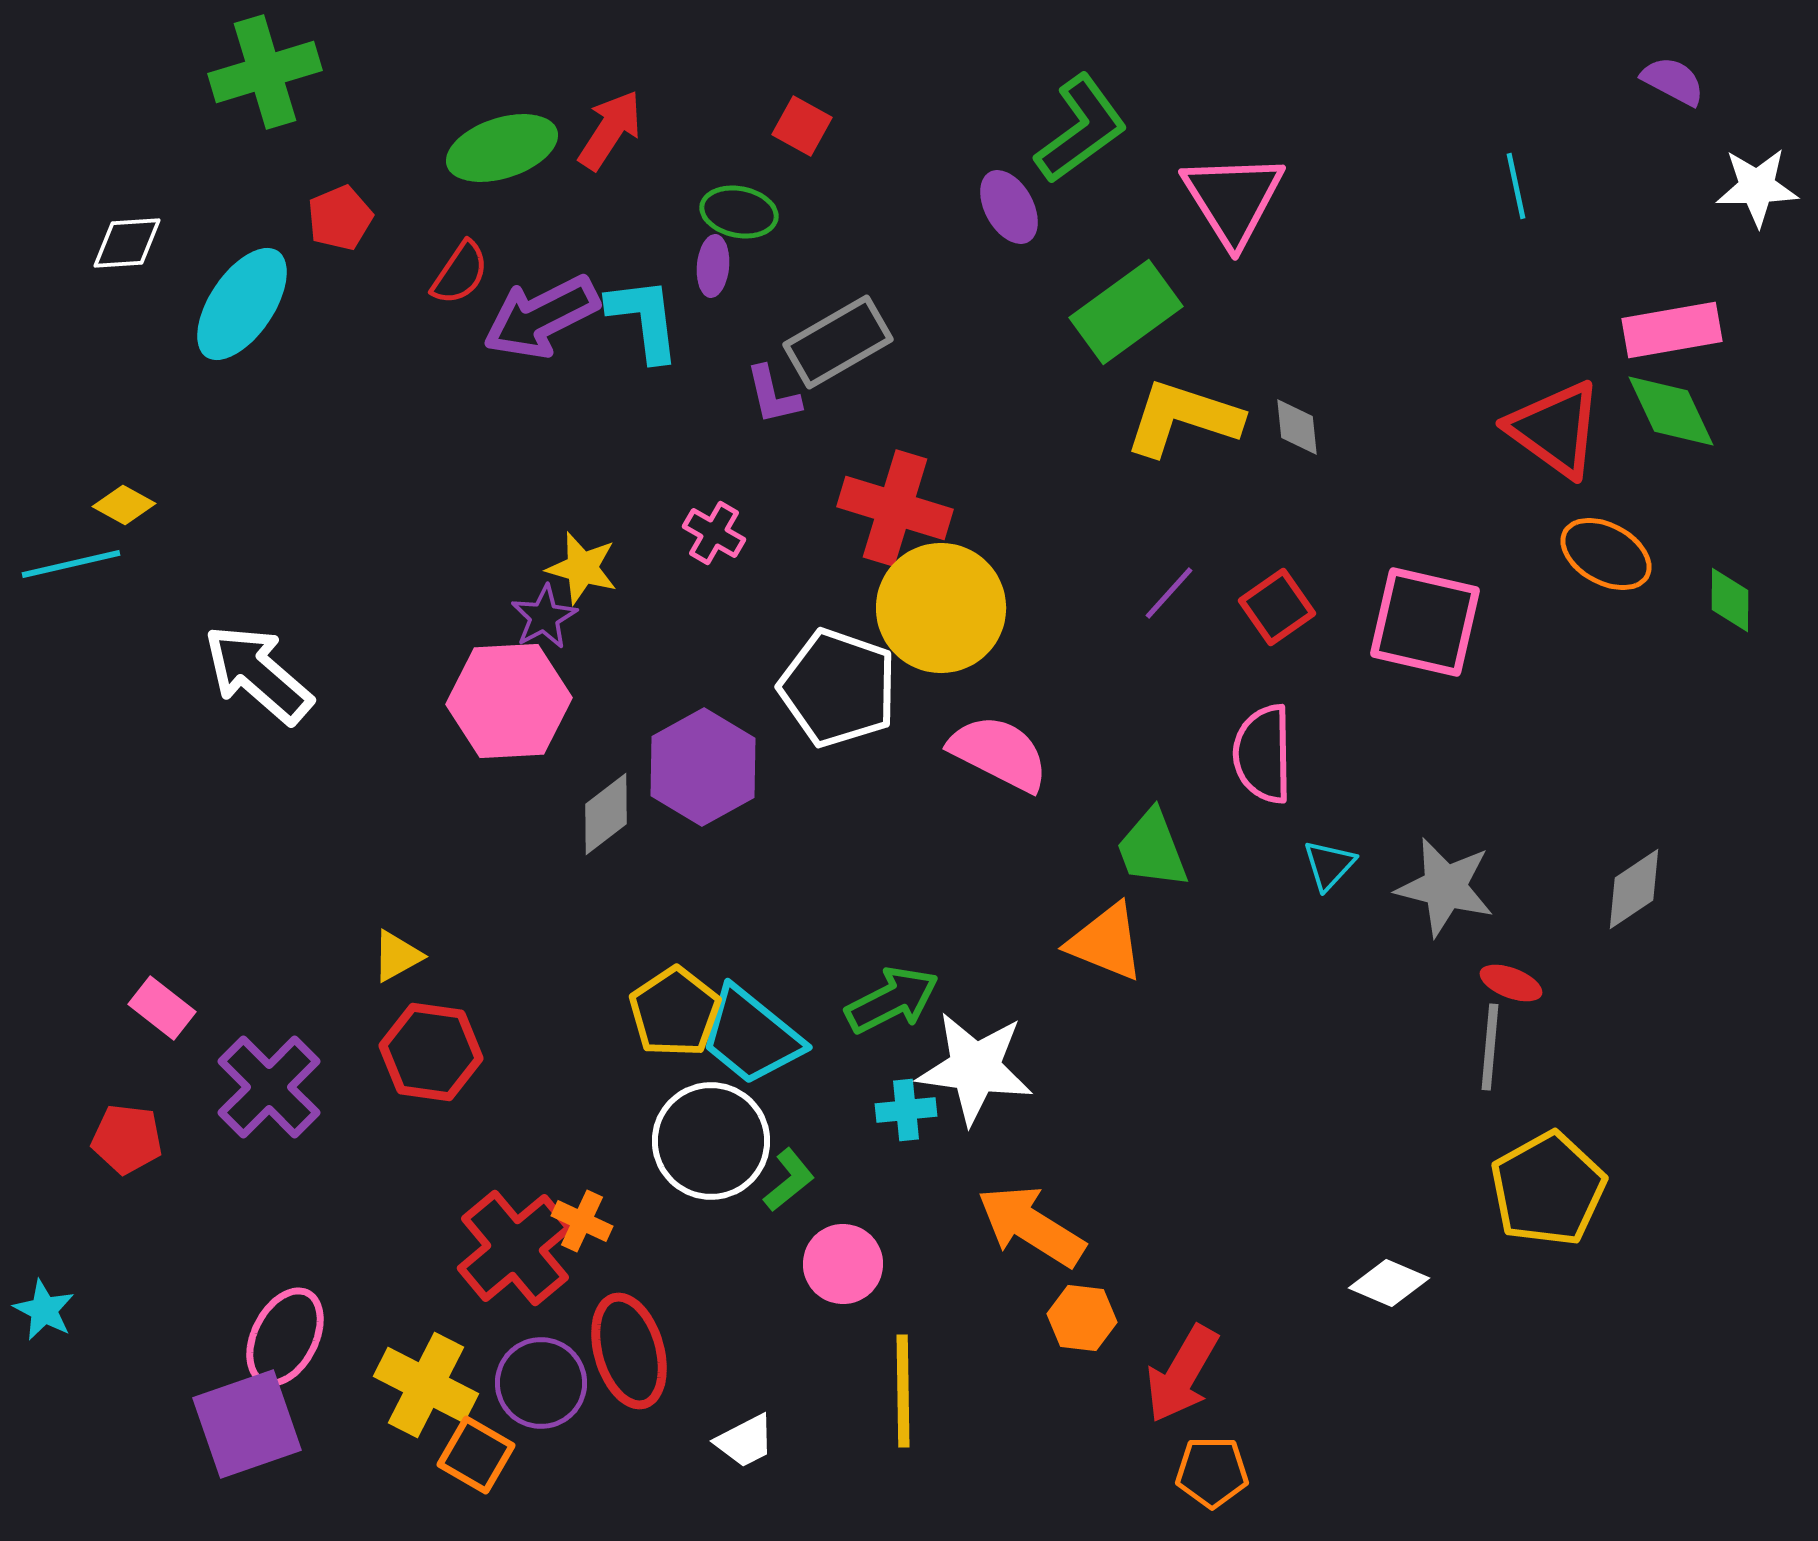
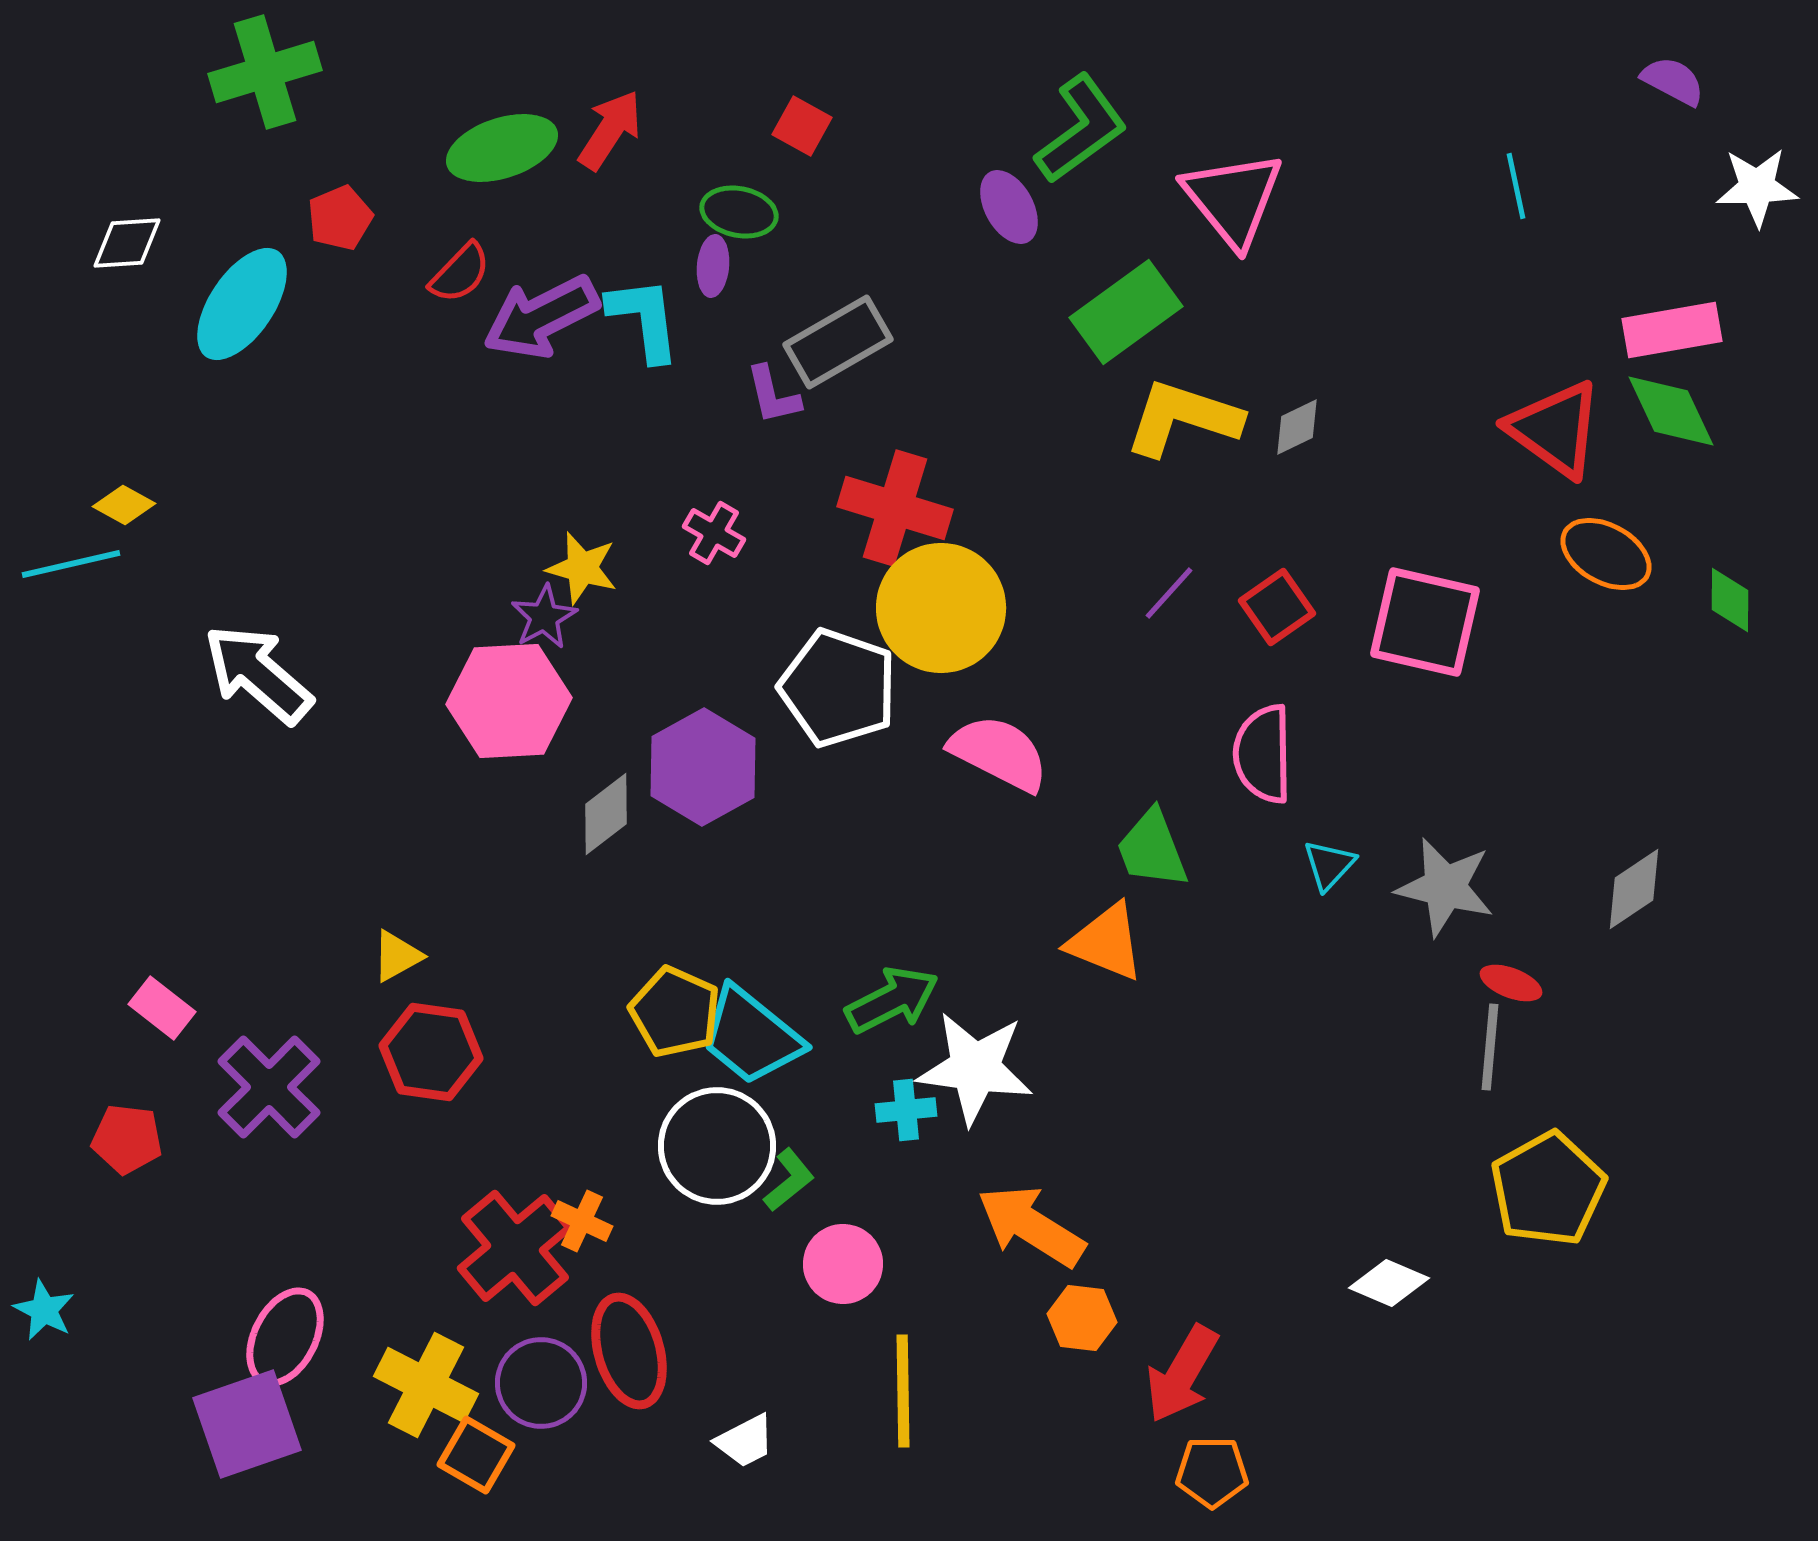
pink triangle at (1233, 199): rotated 7 degrees counterclockwise
red semicircle at (460, 273): rotated 10 degrees clockwise
gray diamond at (1297, 427): rotated 70 degrees clockwise
yellow pentagon at (675, 1012): rotated 14 degrees counterclockwise
white circle at (711, 1141): moved 6 px right, 5 px down
